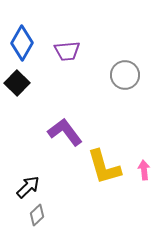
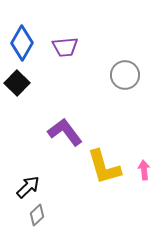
purple trapezoid: moved 2 px left, 4 px up
